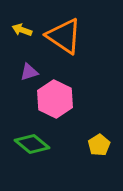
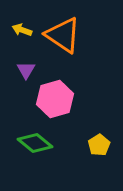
orange triangle: moved 1 px left, 1 px up
purple triangle: moved 3 px left, 2 px up; rotated 42 degrees counterclockwise
pink hexagon: rotated 18 degrees clockwise
green diamond: moved 3 px right, 1 px up
